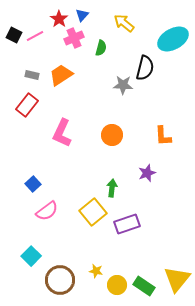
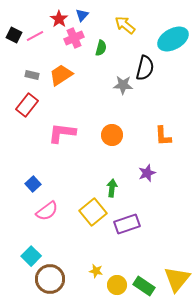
yellow arrow: moved 1 px right, 2 px down
pink L-shape: rotated 72 degrees clockwise
brown circle: moved 10 px left, 1 px up
